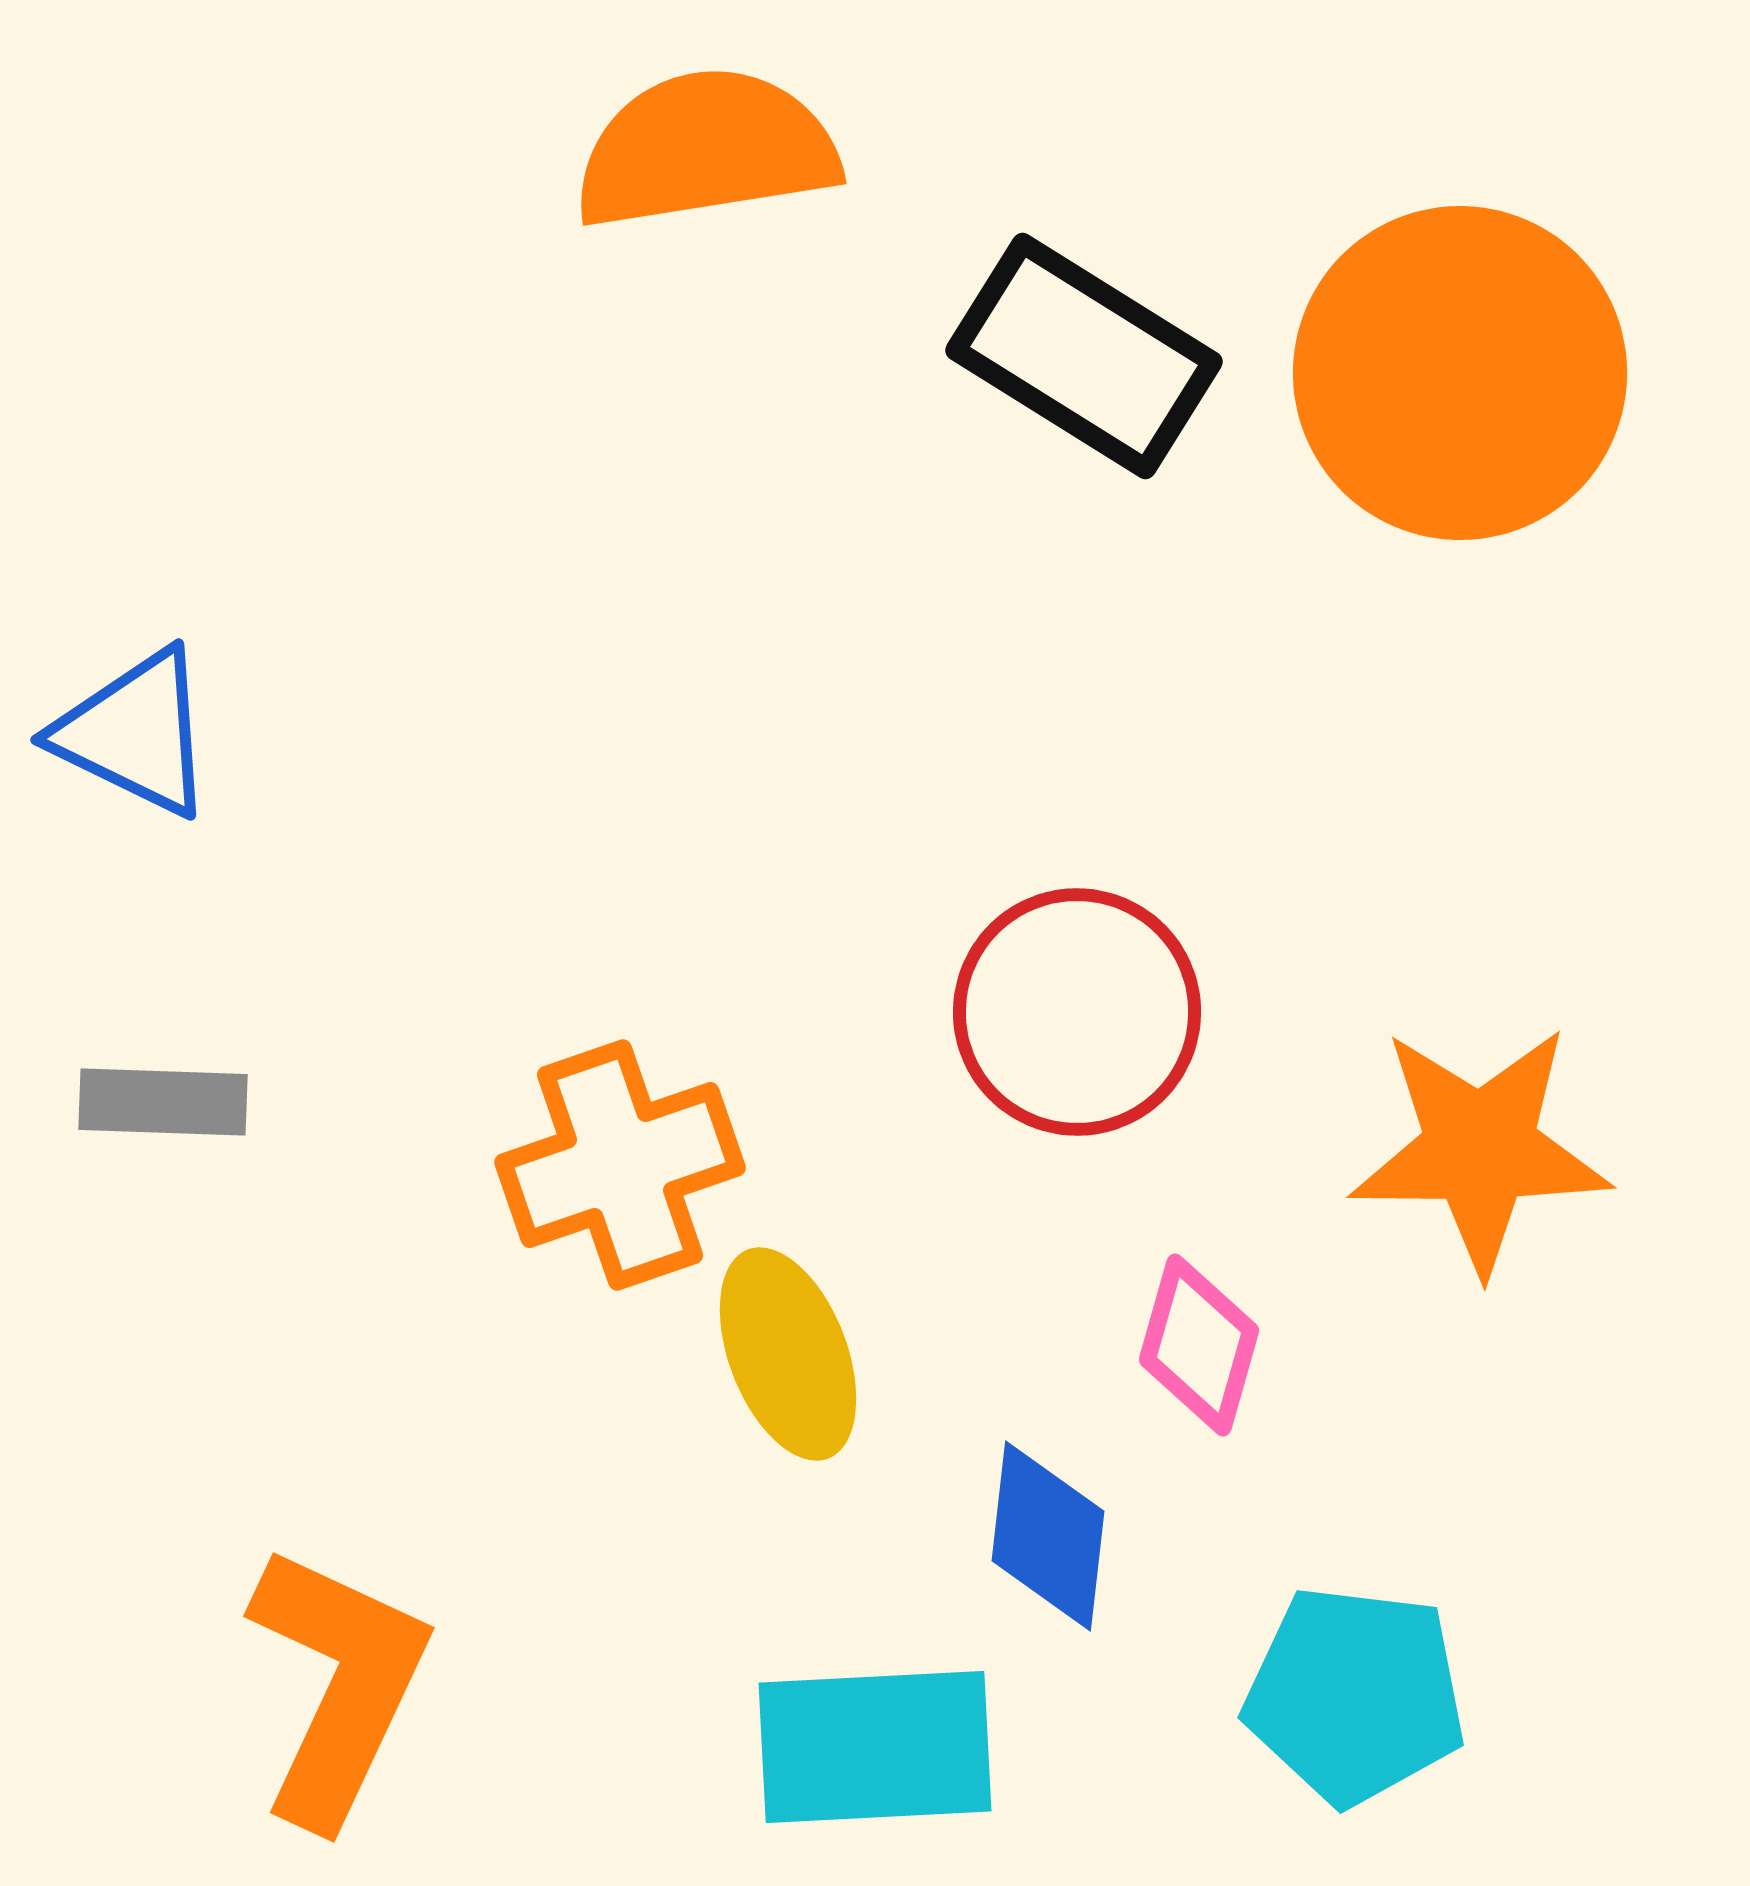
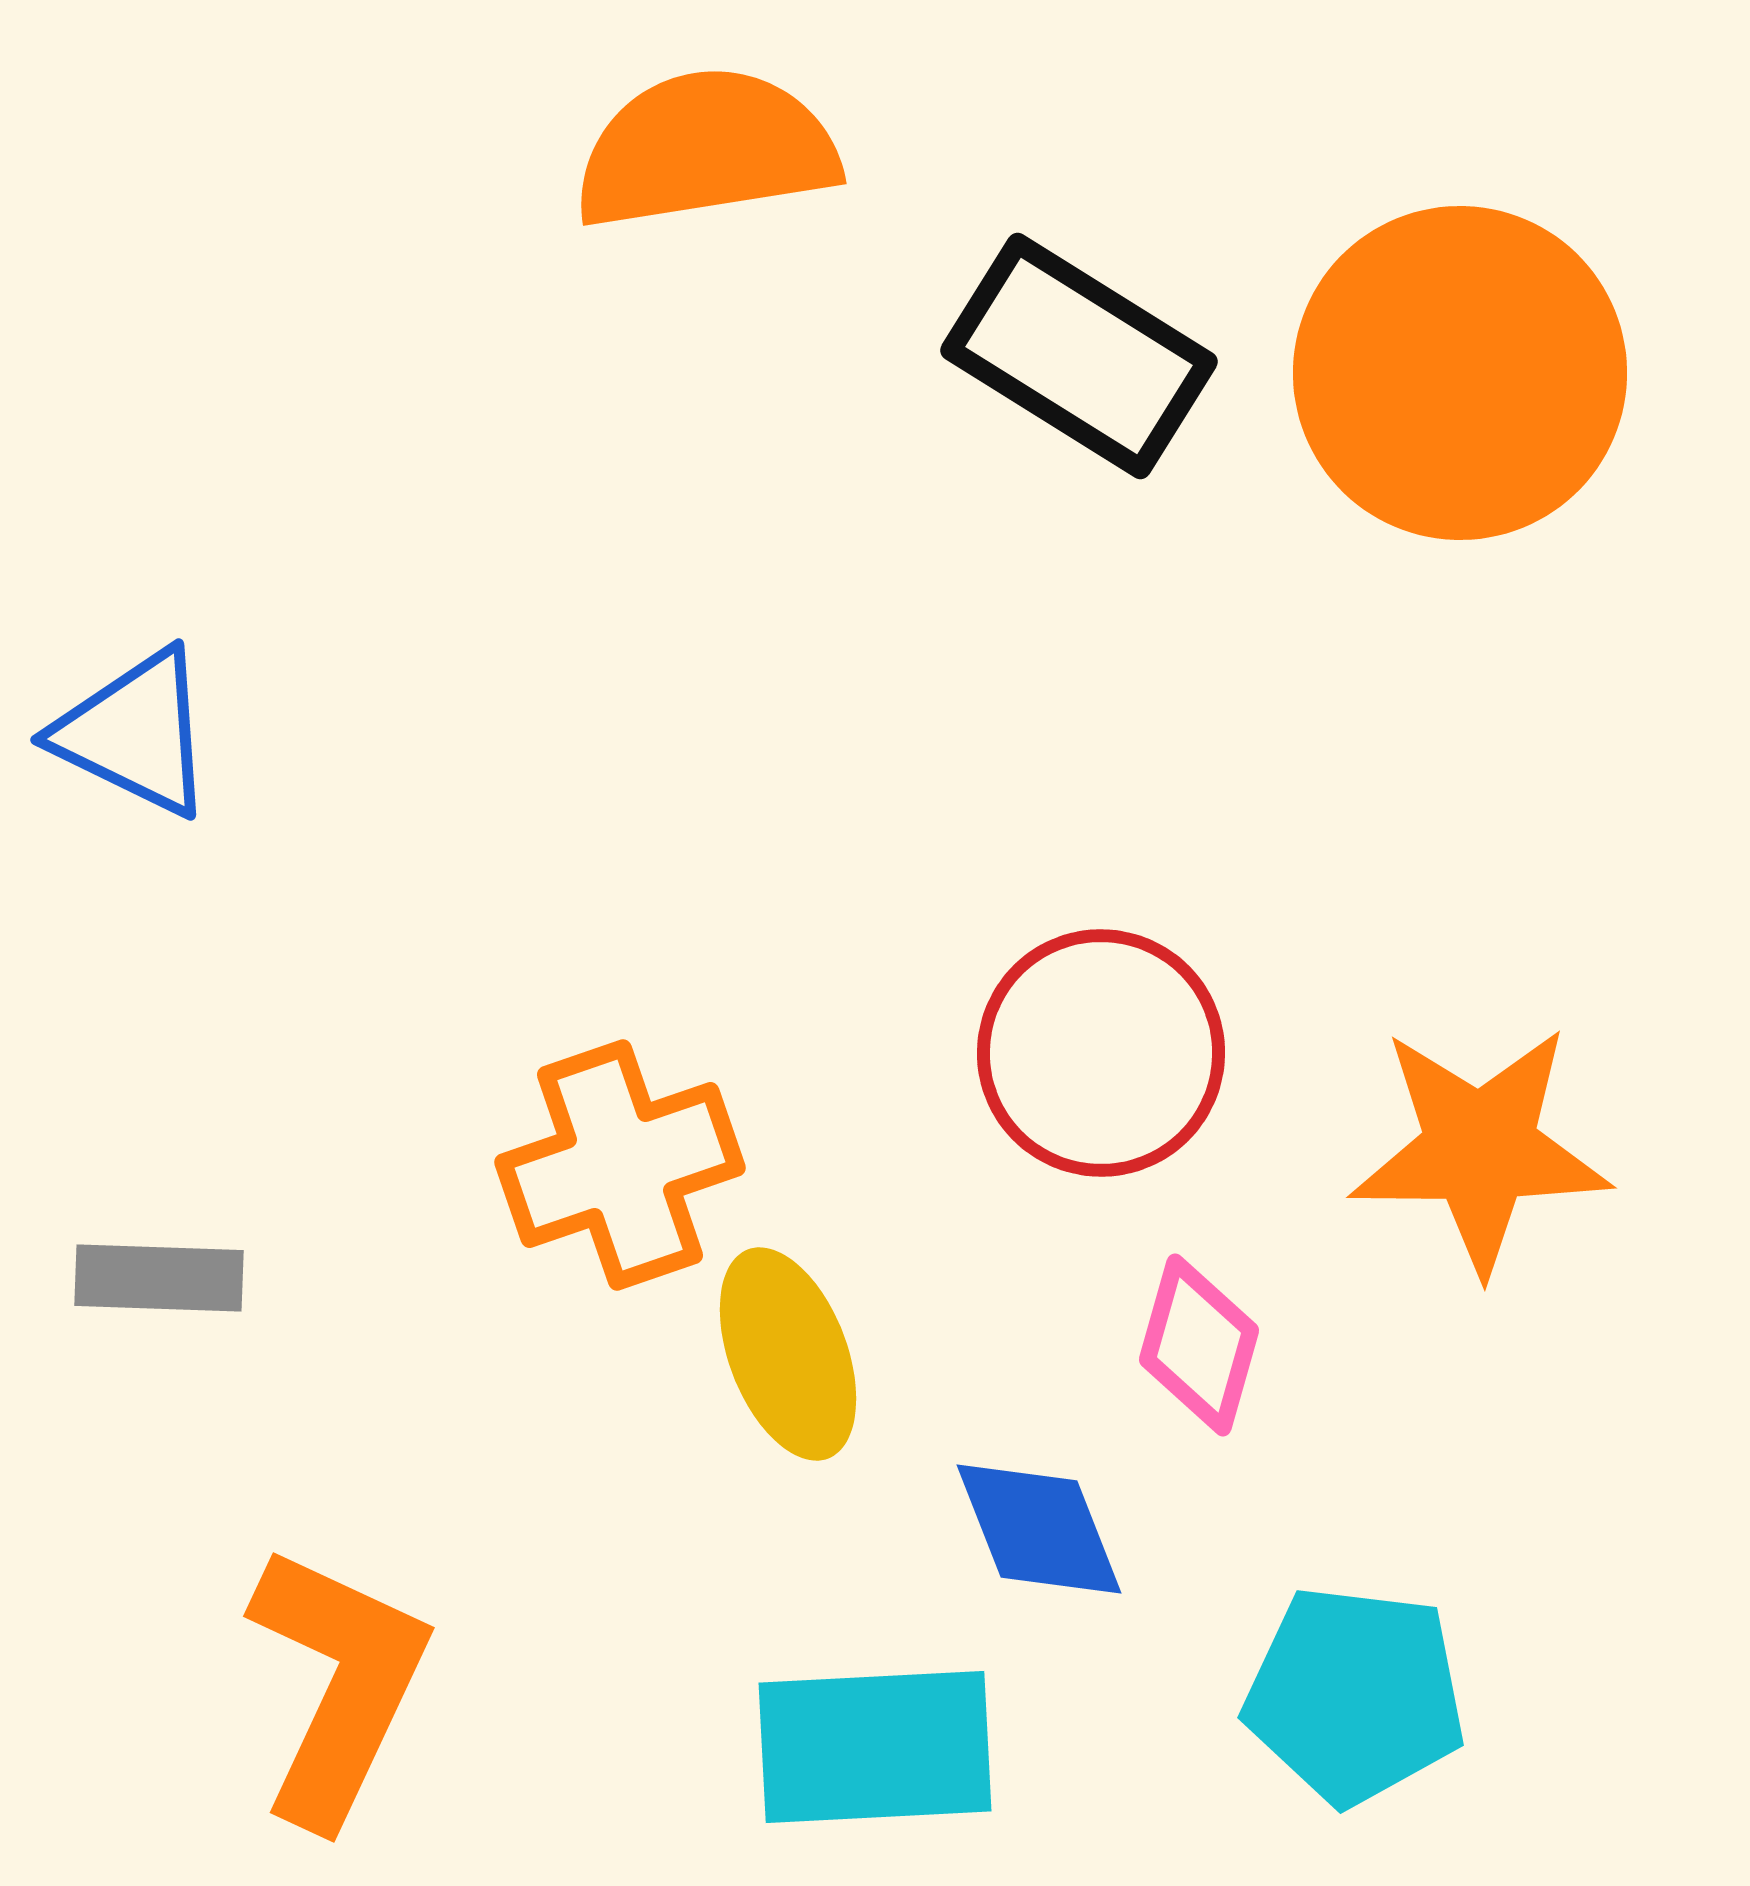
black rectangle: moved 5 px left
red circle: moved 24 px right, 41 px down
gray rectangle: moved 4 px left, 176 px down
blue diamond: moved 9 px left, 7 px up; rotated 28 degrees counterclockwise
